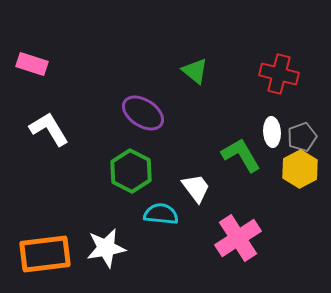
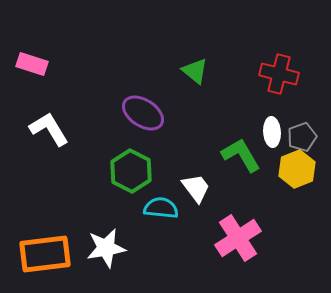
yellow hexagon: moved 3 px left; rotated 6 degrees clockwise
cyan semicircle: moved 6 px up
